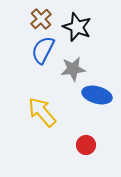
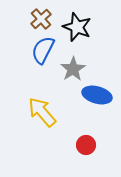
gray star: rotated 25 degrees counterclockwise
